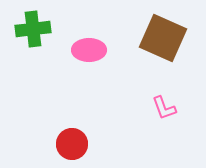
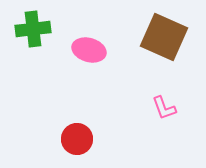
brown square: moved 1 px right, 1 px up
pink ellipse: rotated 16 degrees clockwise
red circle: moved 5 px right, 5 px up
